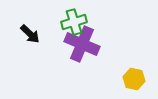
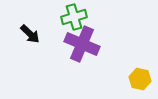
green cross: moved 5 px up
yellow hexagon: moved 6 px right
